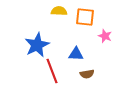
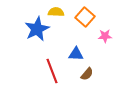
yellow semicircle: moved 3 px left, 1 px down
orange square: rotated 36 degrees clockwise
pink star: rotated 24 degrees counterclockwise
blue star: moved 16 px up
brown semicircle: rotated 40 degrees counterclockwise
